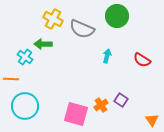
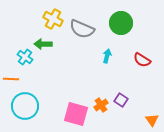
green circle: moved 4 px right, 7 px down
